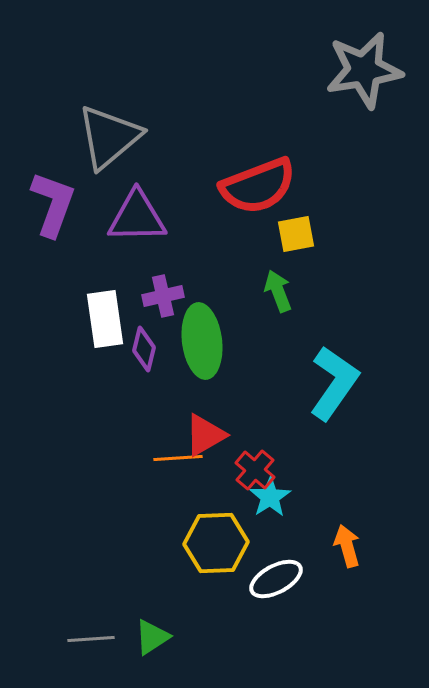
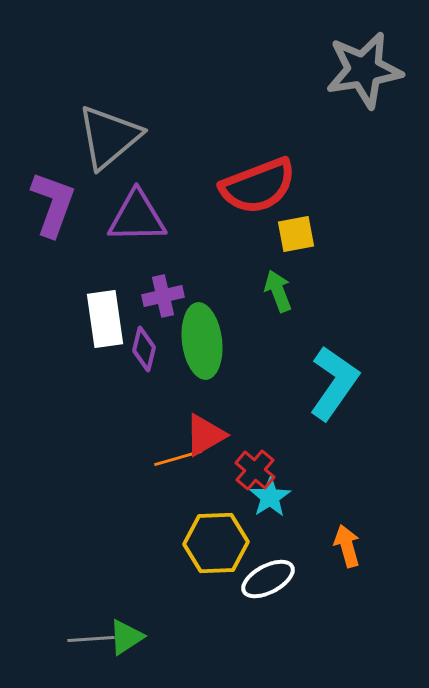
orange line: rotated 12 degrees counterclockwise
white ellipse: moved 8 px left
green triangle: moved 26 px left
